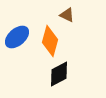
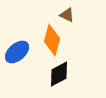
blue ellipse: moved 15 px down
orange diamond: moved 2 px right, 1 px up
